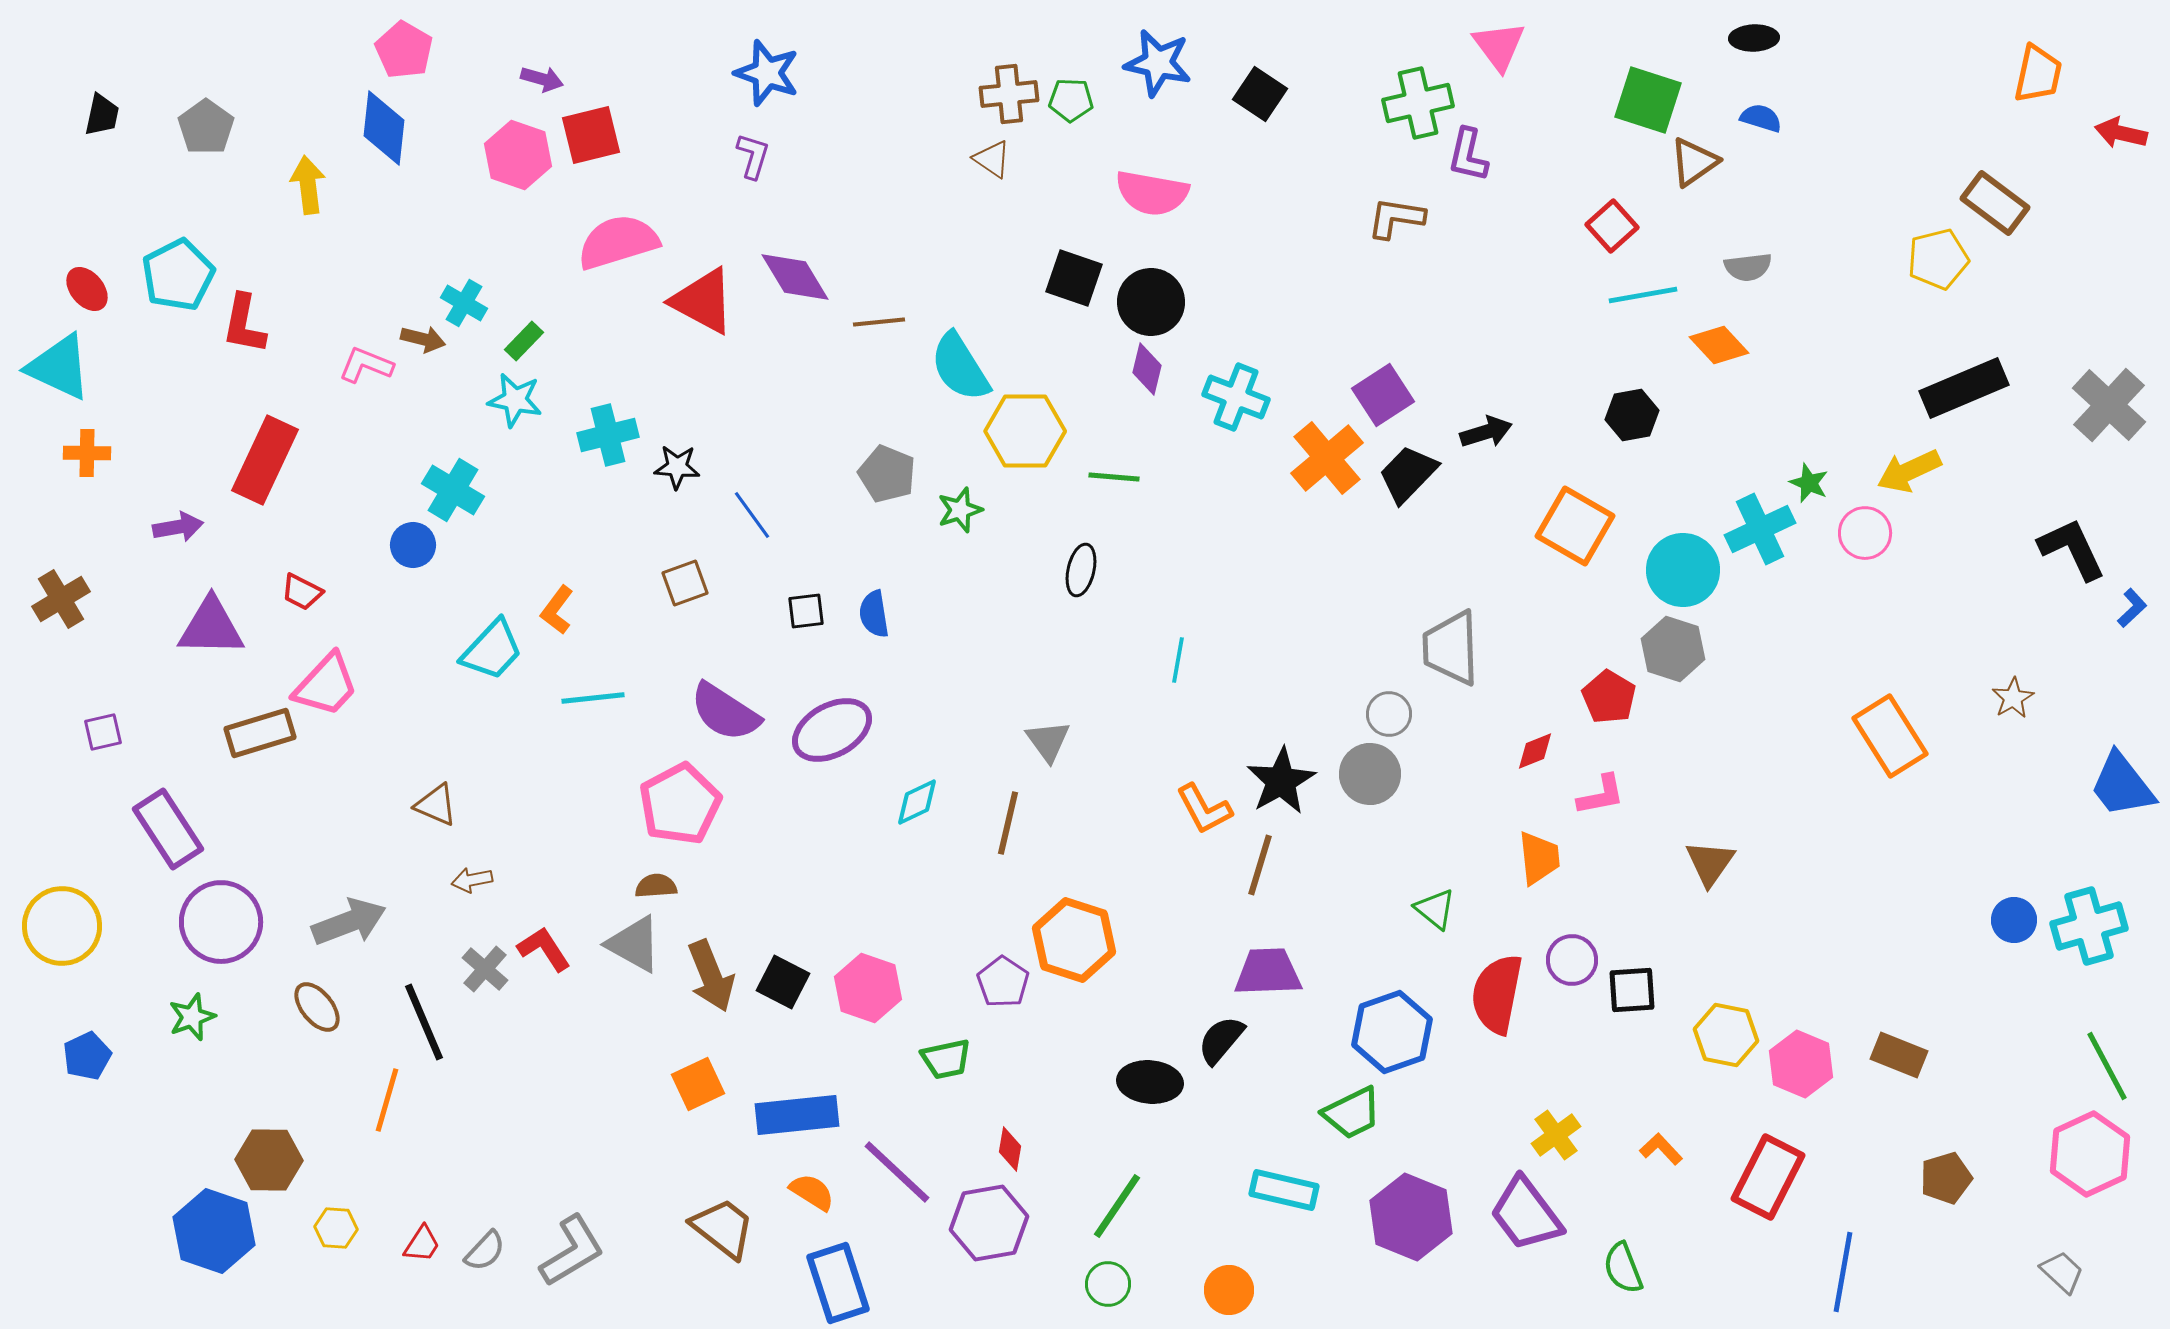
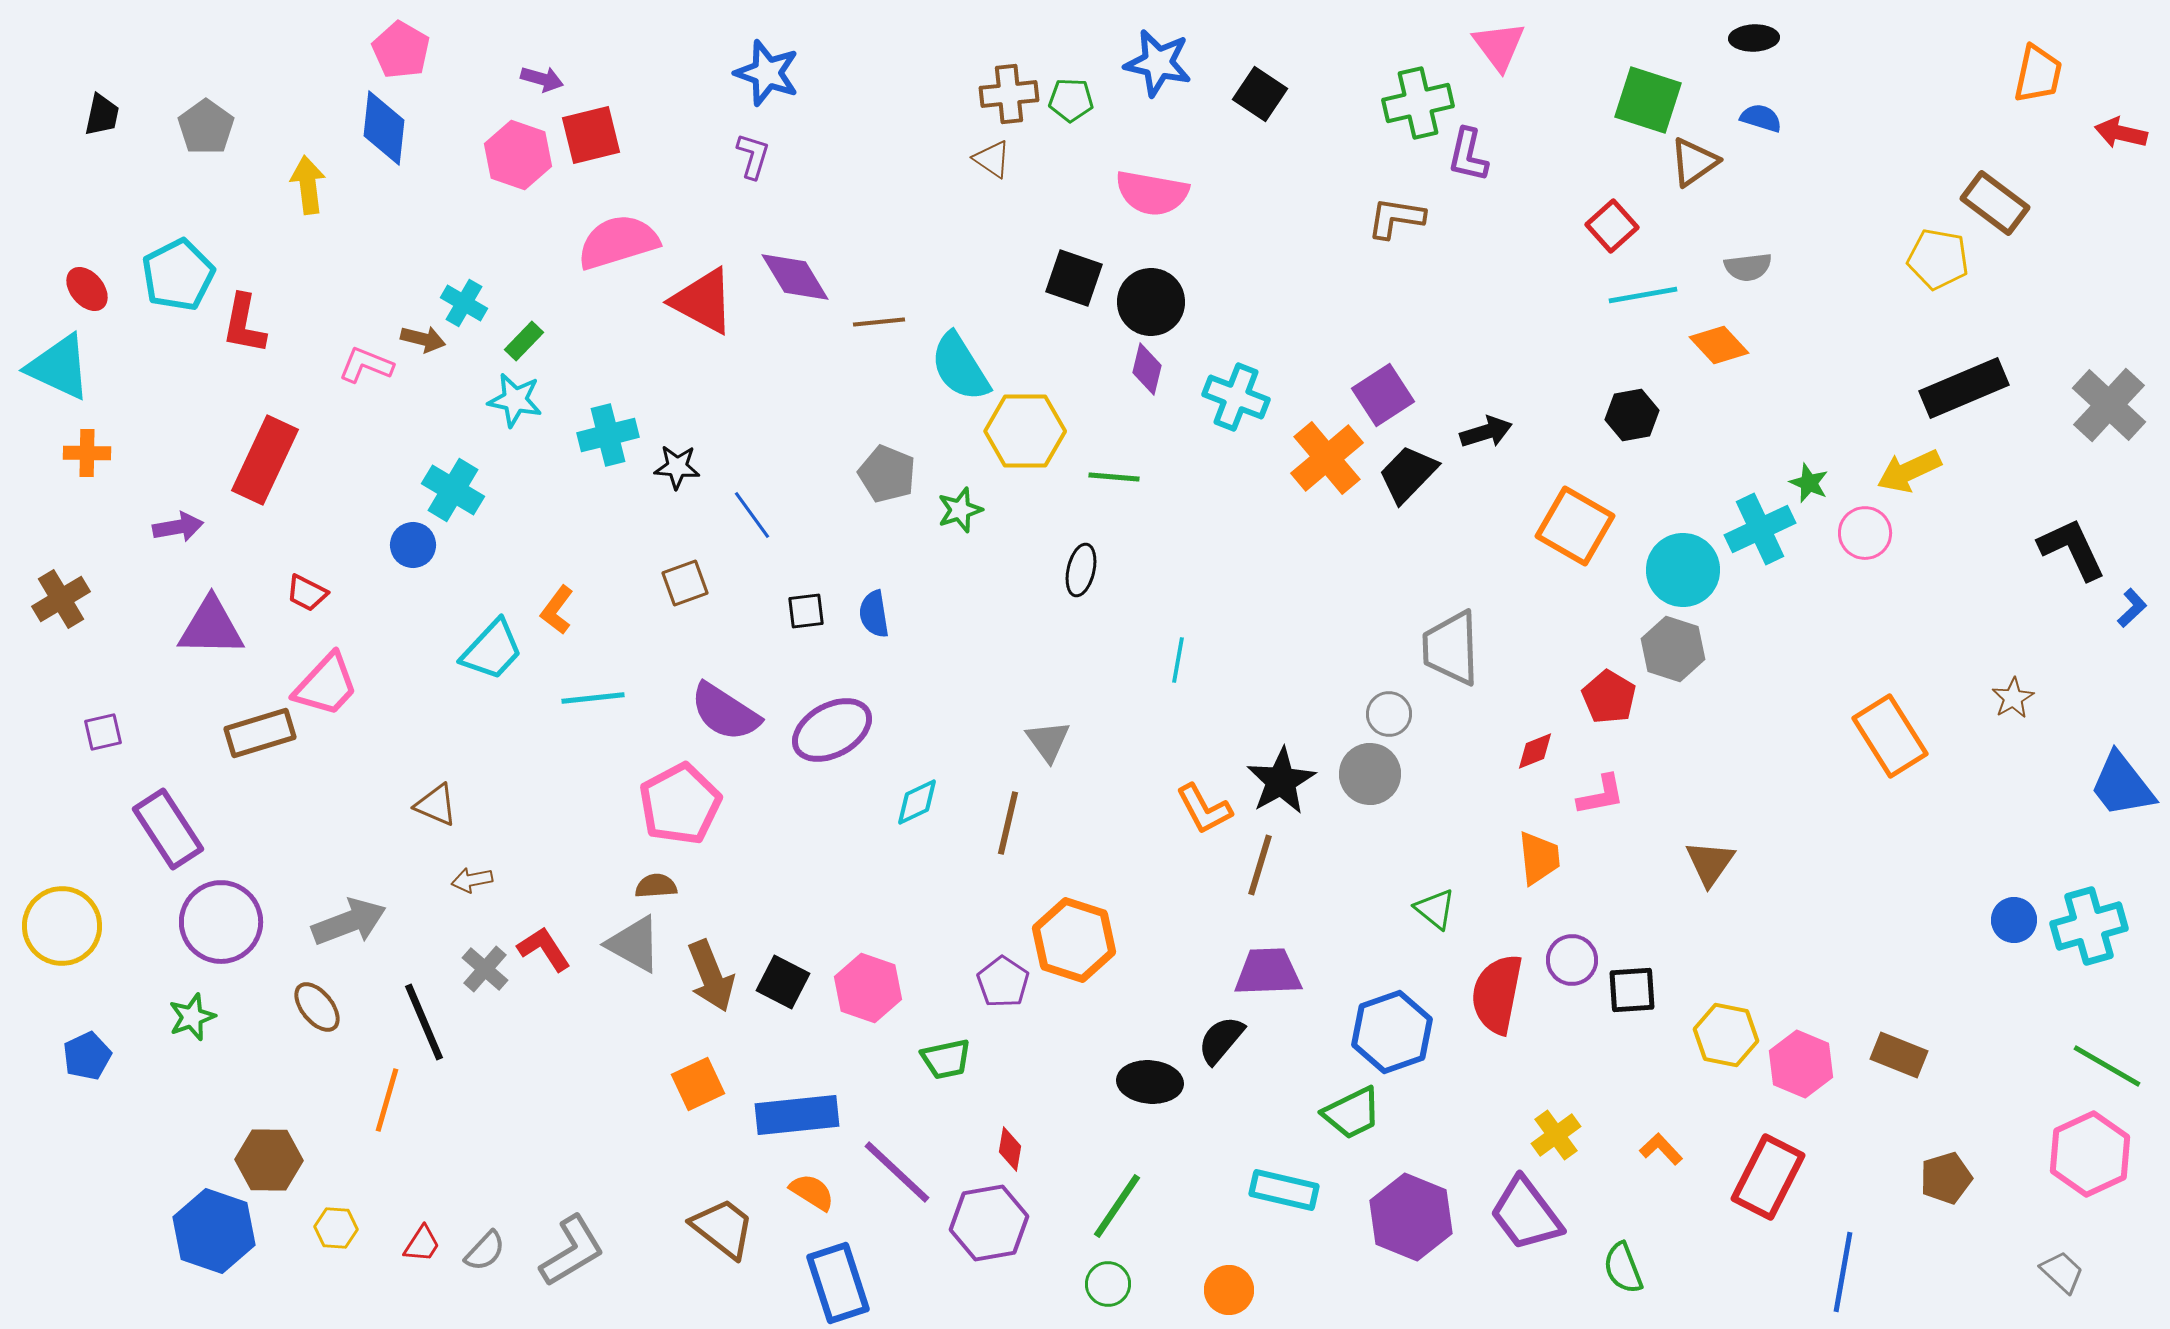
pink pentagon at (404, 50): moved 3 px left
yellow pentagon at (1938, 259): rotated 24 degrees clockwise
red trapezoid at (302, 592): moved 5 px right, 1 px down
green line at (2107, 1066): rotated 32 degrees counterclockwise
